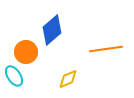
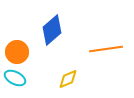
orange circle: moved 9 px left
cyan ellipse: moved 1 px right, 2 px down; rotated 30 degrees counterclockwise
